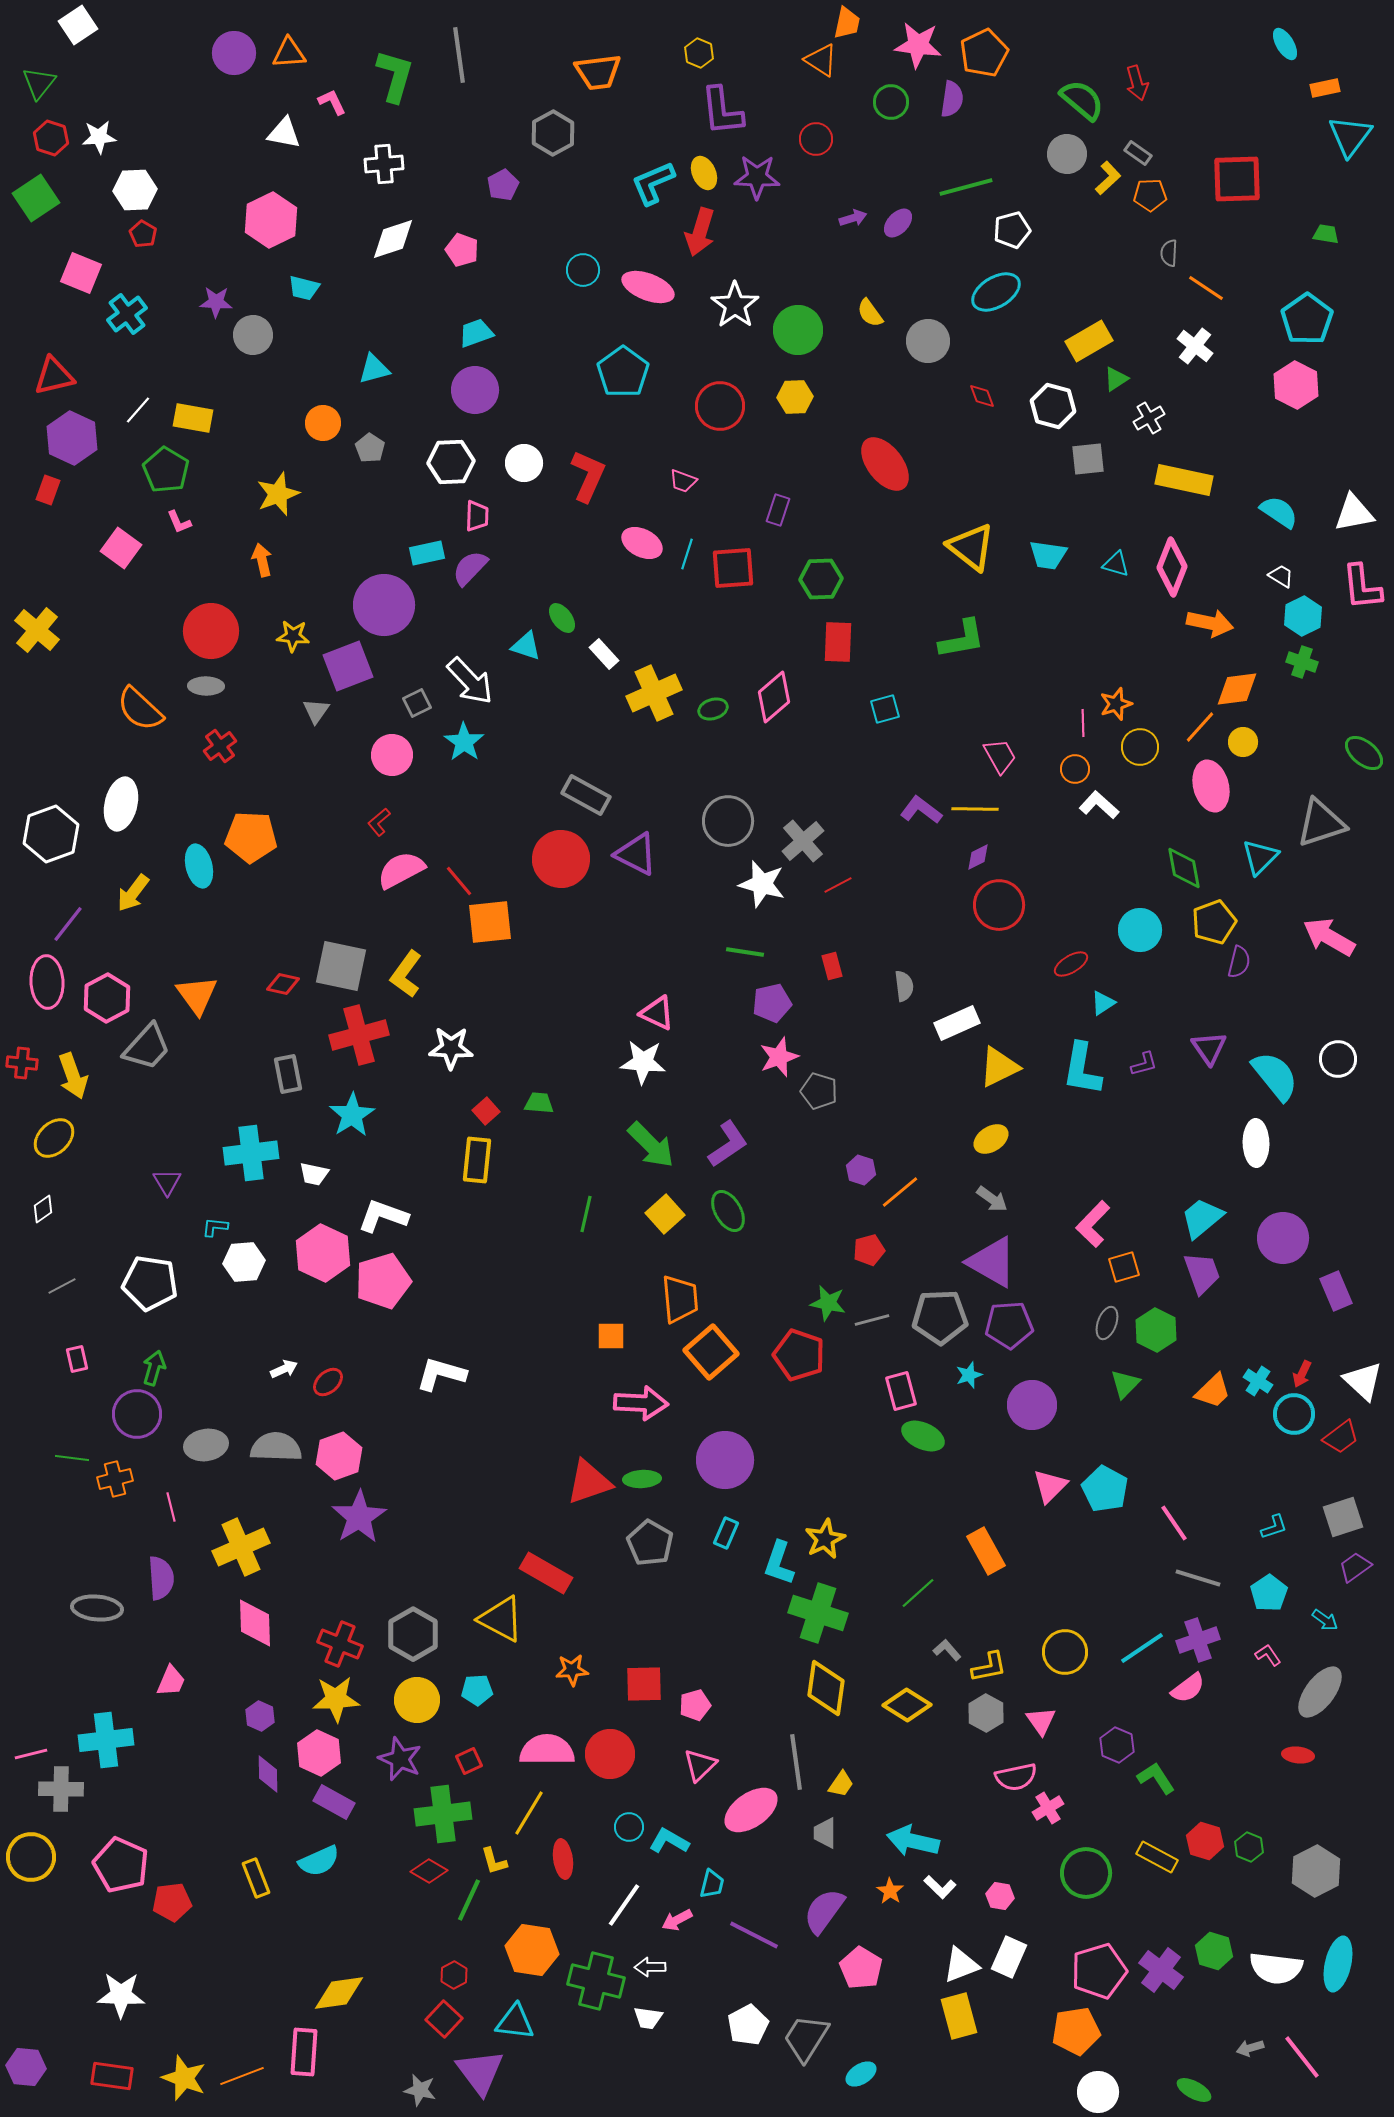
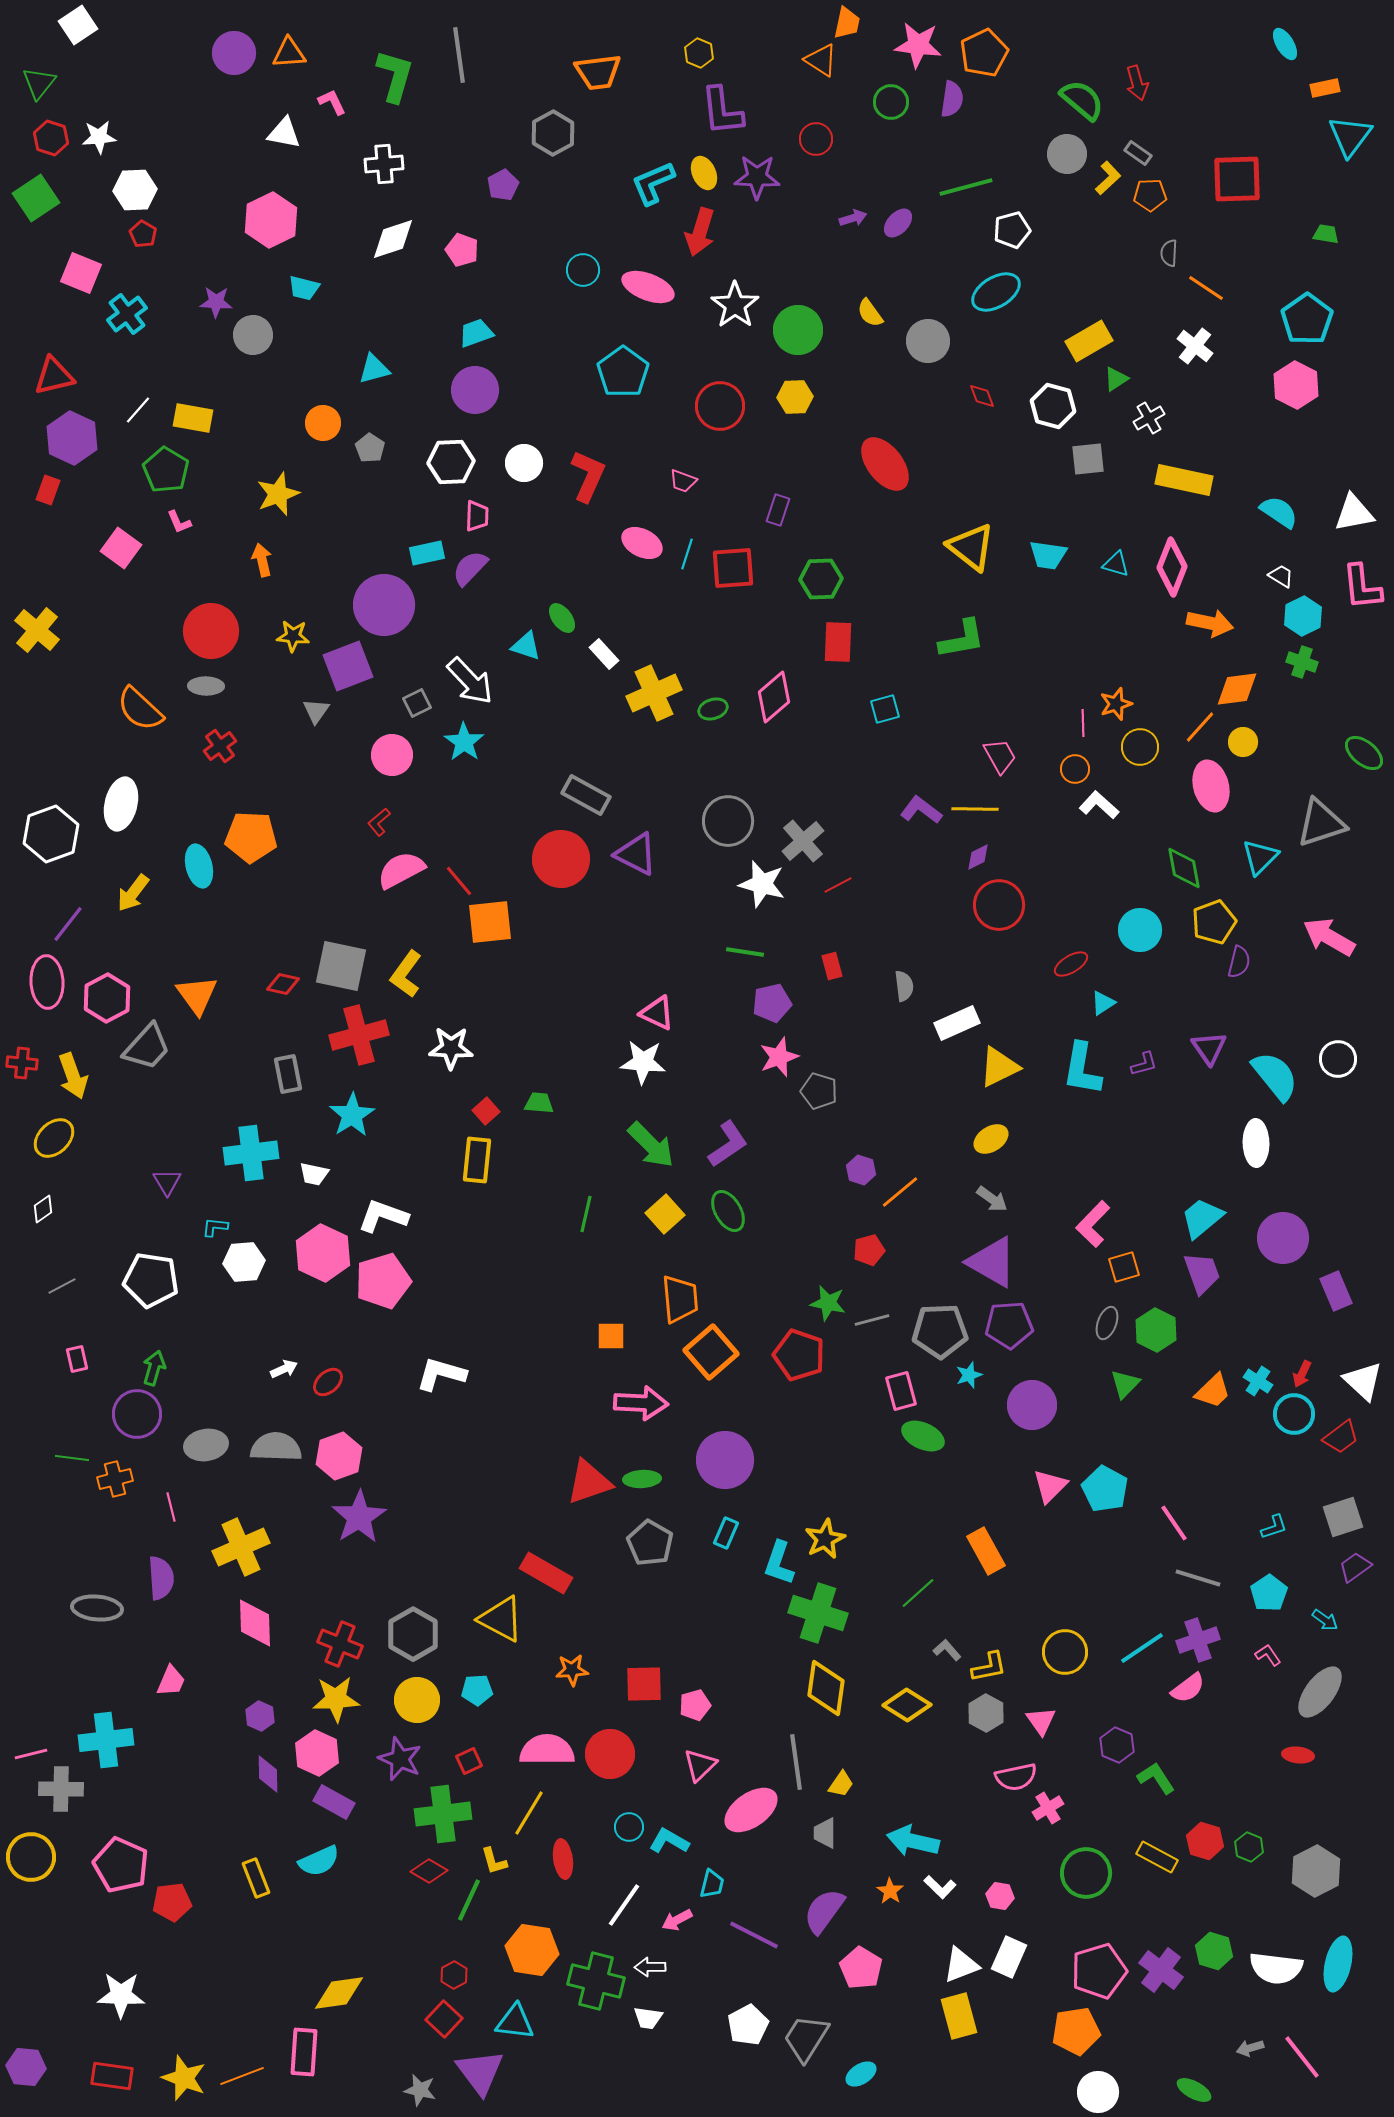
white pentagon at (150, 1283): moved 1 px right, 3 px up
gray pentagon at (940, 1317): moved 14 px down
pink hexagon at (319, 1753): moved 2 px left
